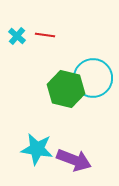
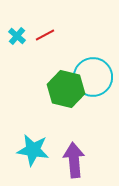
red line: rotated 36 degrees counterclockwise
cyan circle: moved 1 px up
cyan star: moved 4 px left, 1 px down
purple arrow: rotated 116 degrees counterclockwise
